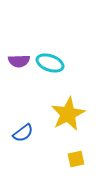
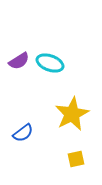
purple semicircle: rotated 30 degrees counterclockwise
yellow star: moved 4 px right
